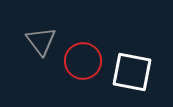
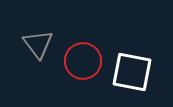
gray triangle: moved 3 px left, 3 px down
